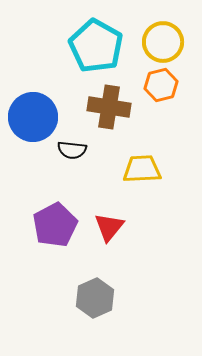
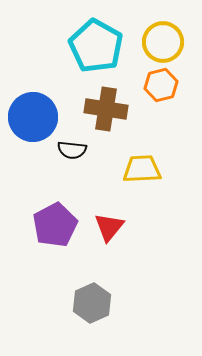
brown cross: moved 3 px left, 2 px down
gray hexagon: moved 3 px left, 5 px down
